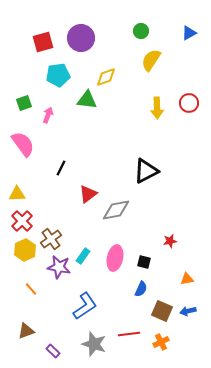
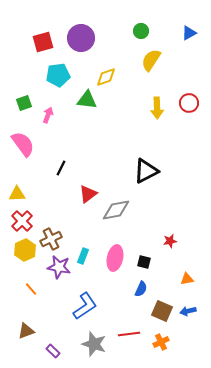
brown cross: rotated 10 degrees clockwise
cyan rectangle: rotated 14 degrees counterclockwise
